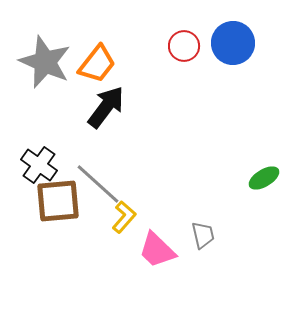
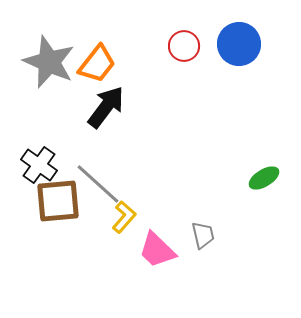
blue circle: moved 6 px right, 1 px down
gray star: moved 4 px right
